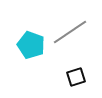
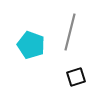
gray line: rotated 42 degrees counterclockwise
